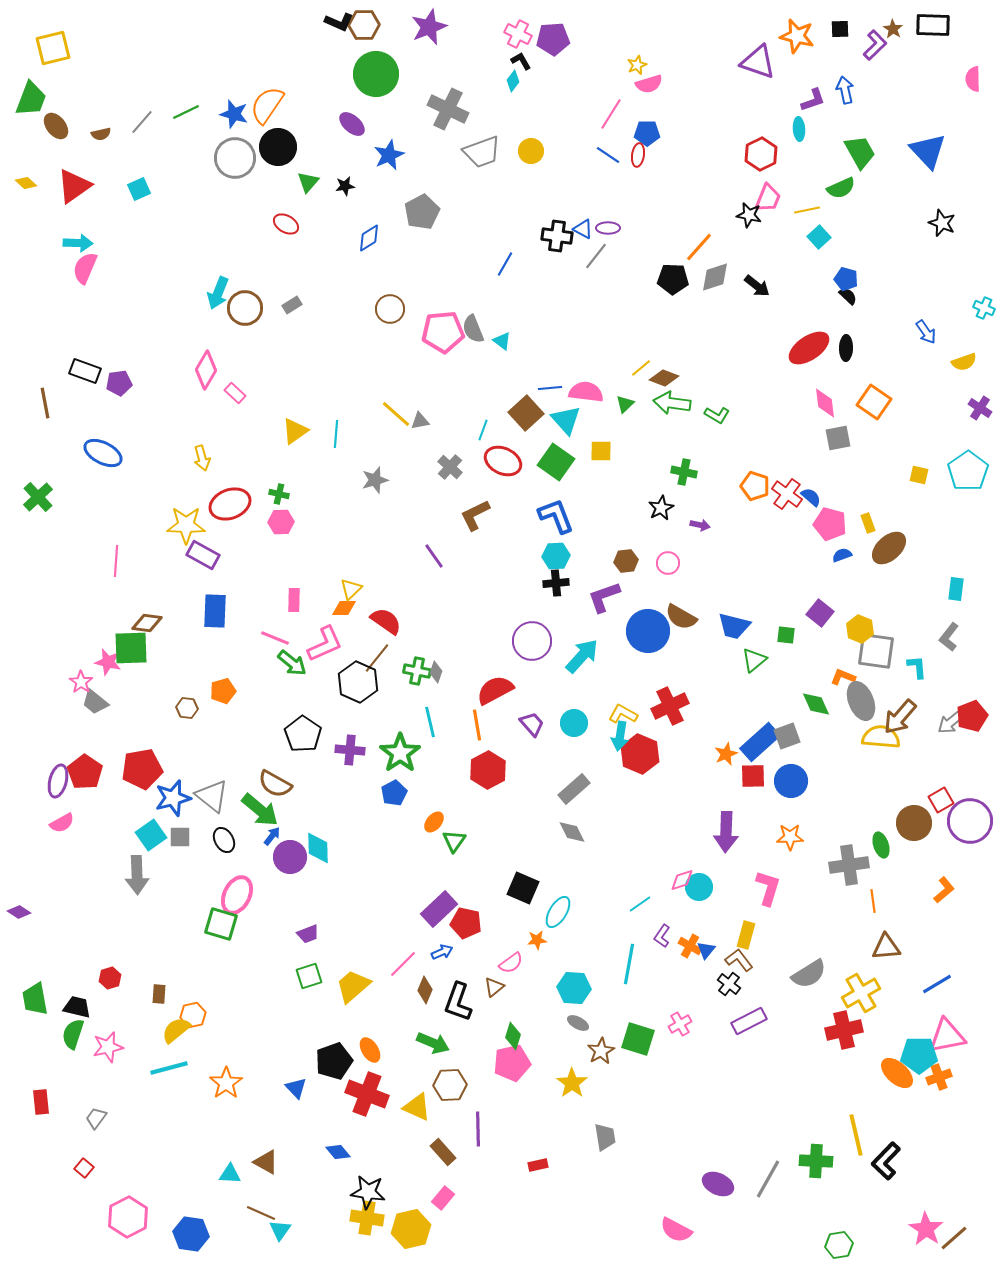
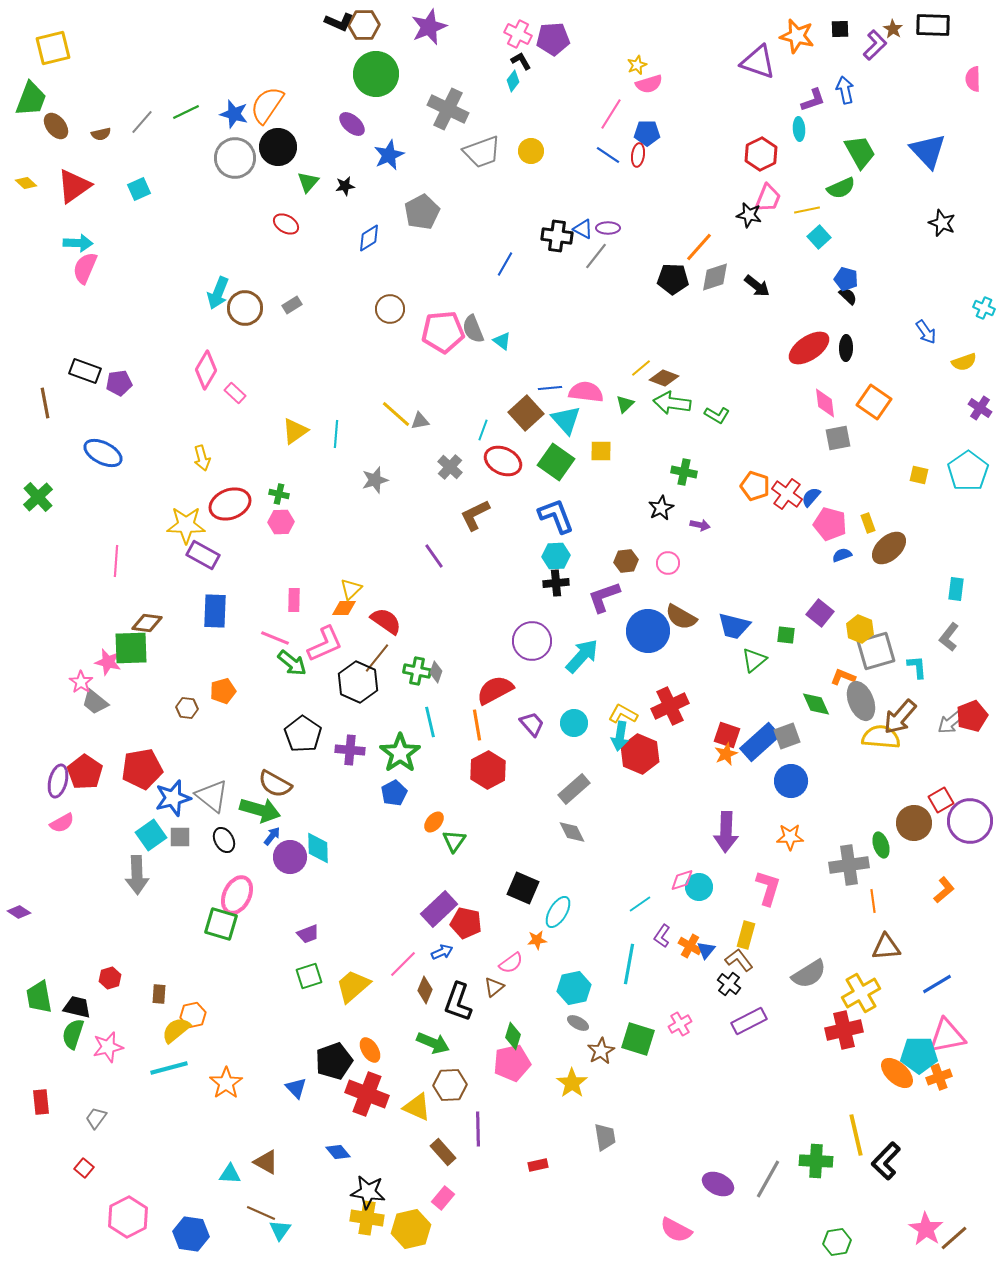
blue semicircle at (811, 497): rotated 90 degrees counterclockwise
gray square at (876, 651): rotated 24 degrees counterclockwise
red square at (753, 776): moved 26 px left, 41 px up; rotated 20 degrees clockwise
green arrow at (260, 810): rotated 24 degrees counterclockwise
cyan hexagon at (574, 988): rotated 16 degrees counterclockwise
green trapezoid at (35, 999): moved 4 px right, 2 px up
green hexagon at (839, 1245): moved 2 px left, 3 px up
